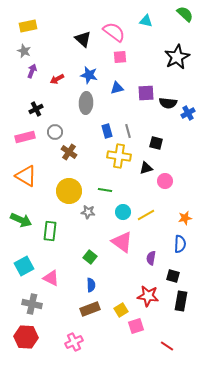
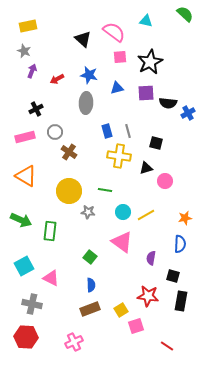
black star at (177, 57): moved 27 px left, 5 px down
